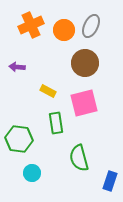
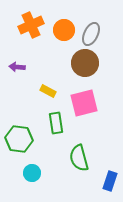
gray ellipse: moved 8 px down
